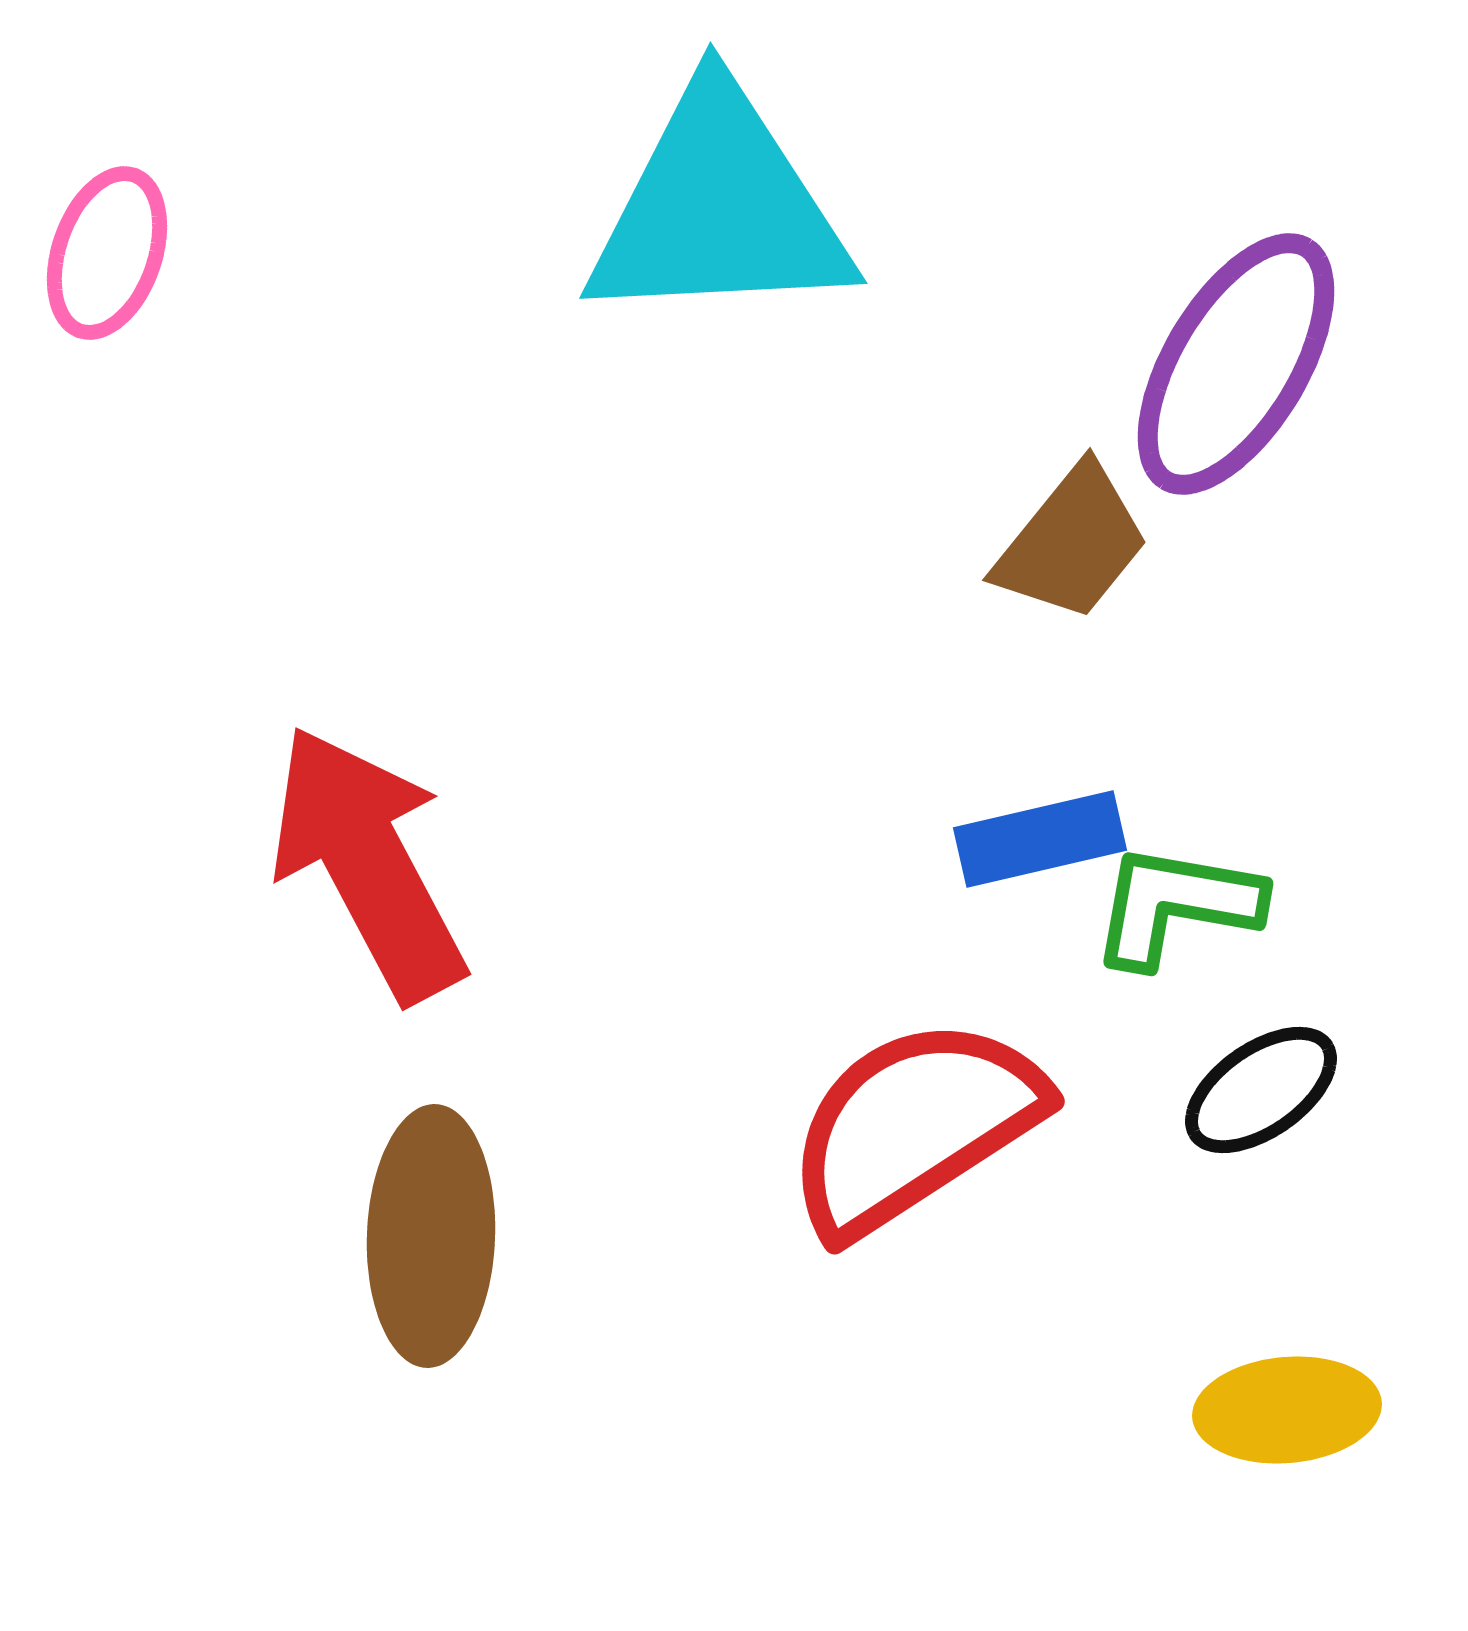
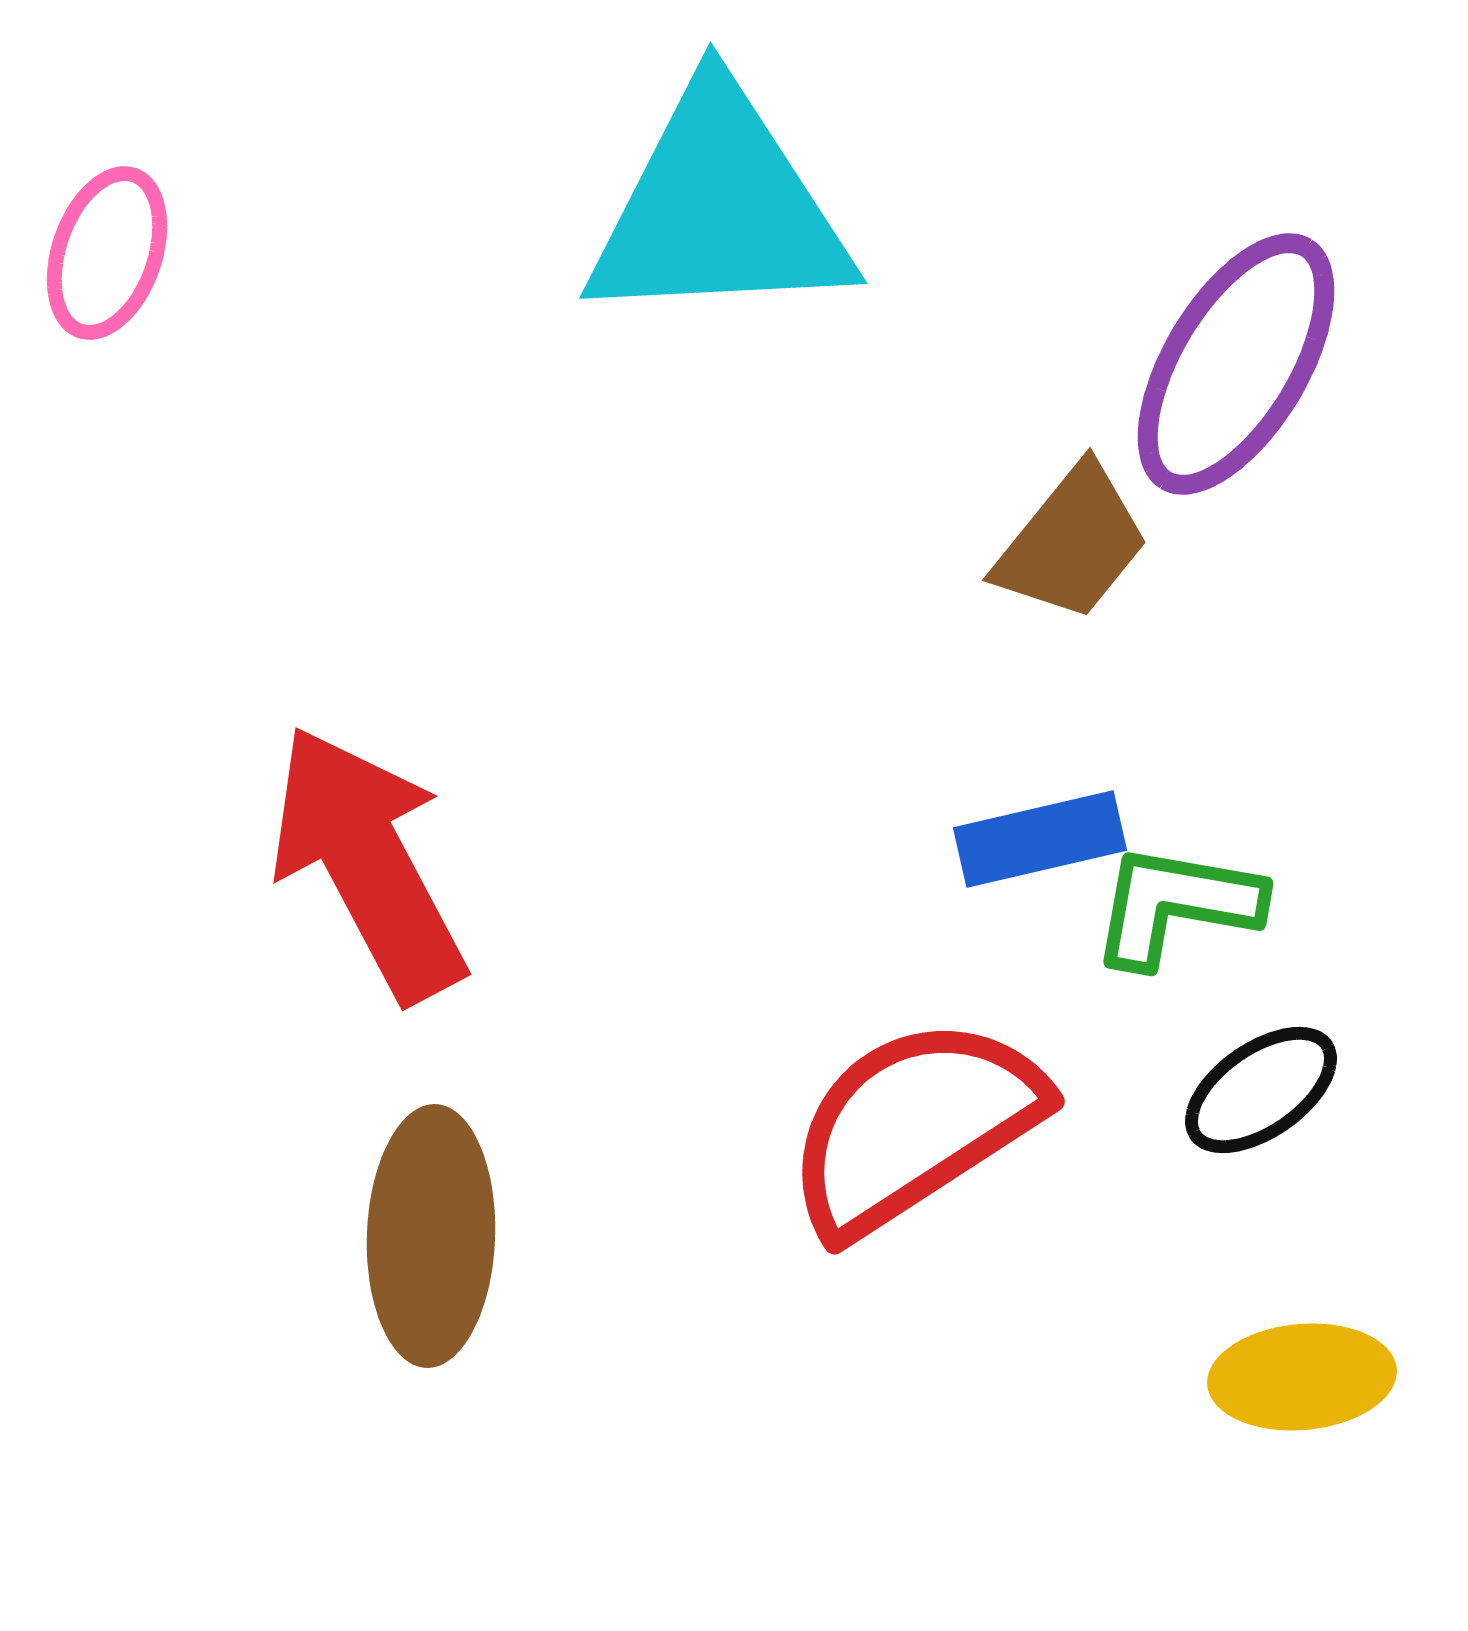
yellow ellipse: moved 15 px right, 33 px up
